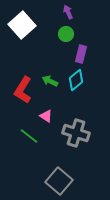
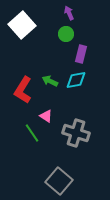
purple arrow: moved 1 px right, 1 px down
cyan diamond: rotated 30 degrees clockwise
green line: moved 3 px right, 3 px up; rotated 18 degrees clockwise
